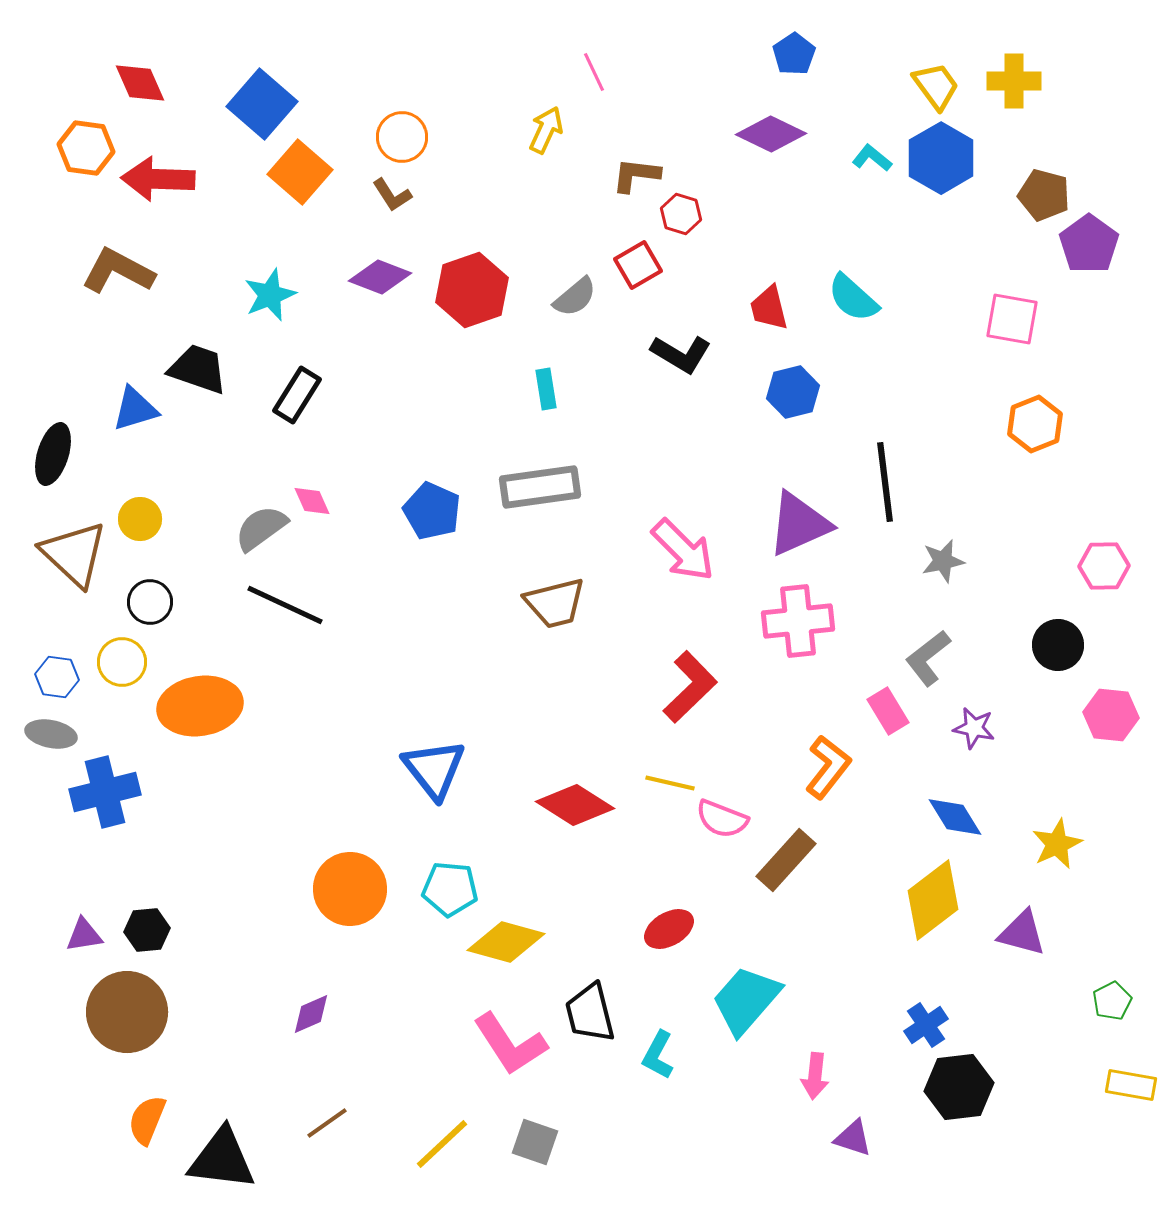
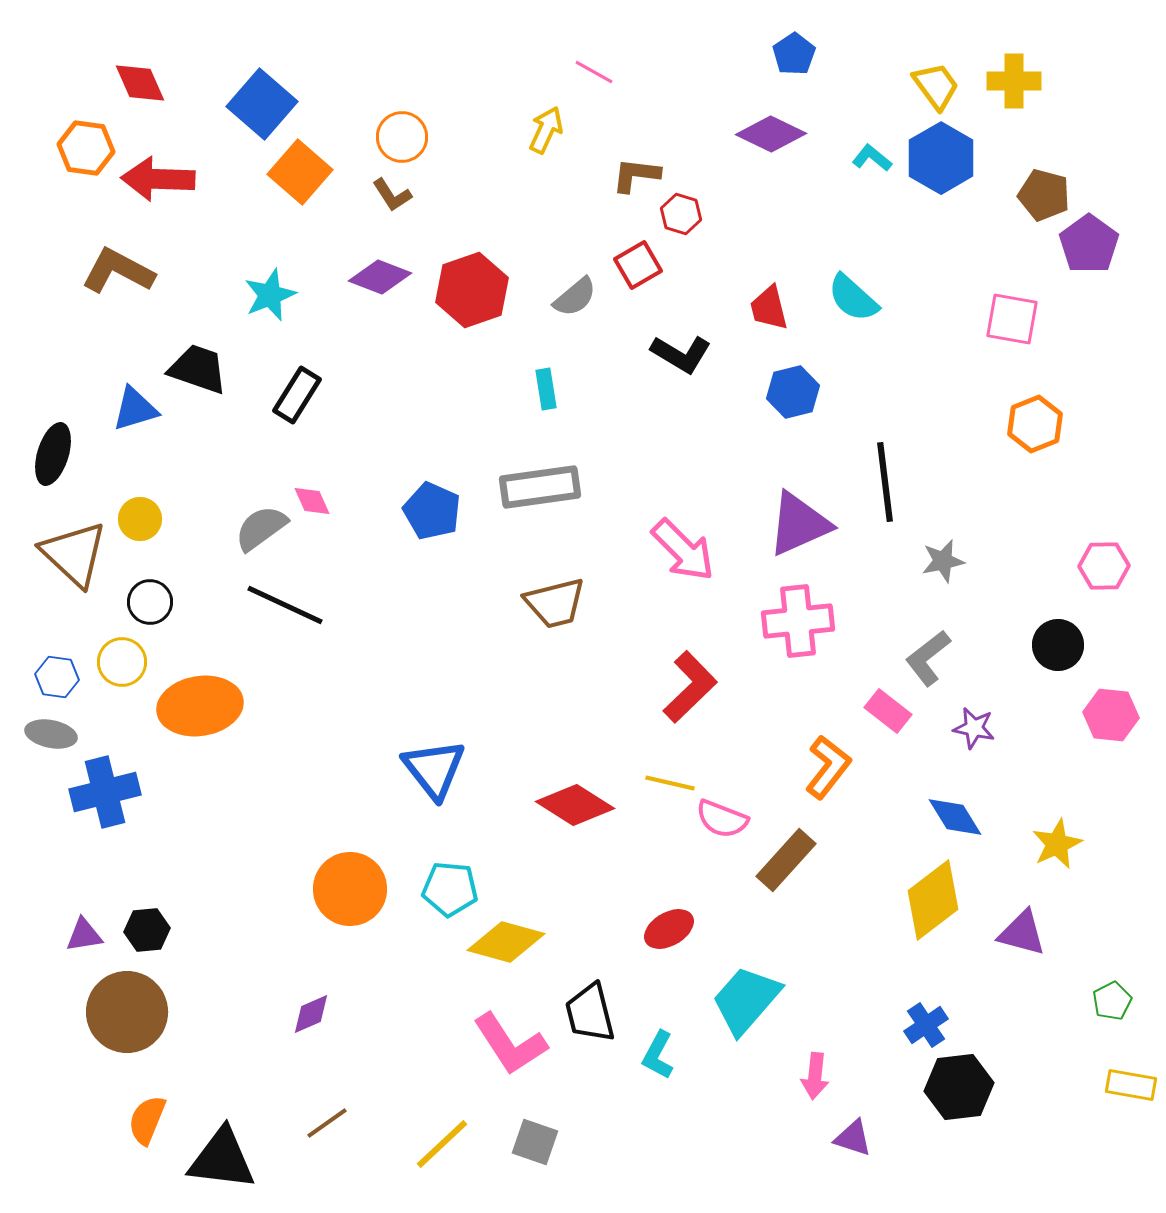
pink line at (594, 72): rotated 36 degrees counterclockwise
pink rectangle at (888, 711): rotated 21 degrees counterclockwise
